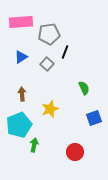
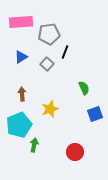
blue square: moved 1 px right, 4 px up
